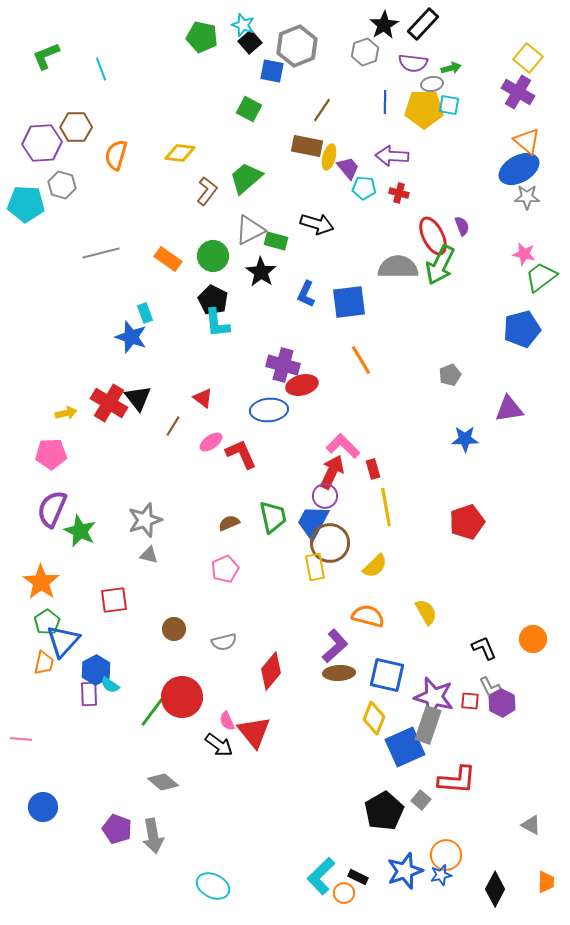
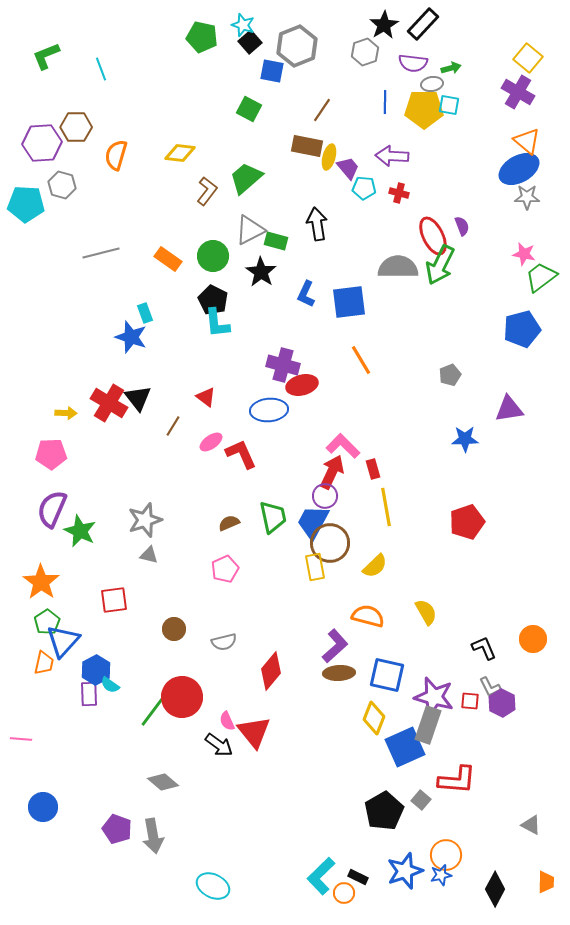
black arrow at (317, 224): rotated 116 degrees counterclockwise
red triangle at (203, 398): moved 3 px right, 1 px up
yellow arrow at (66, 413): rotated 15 degrees clockwise
